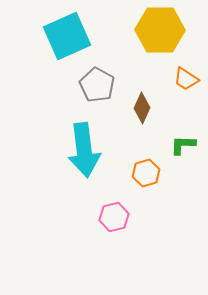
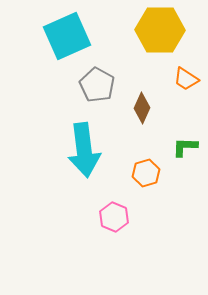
green L-shape: moved 2 px right, 2 px down
pink hexagon: rotated 24 degrees counterclockwise
